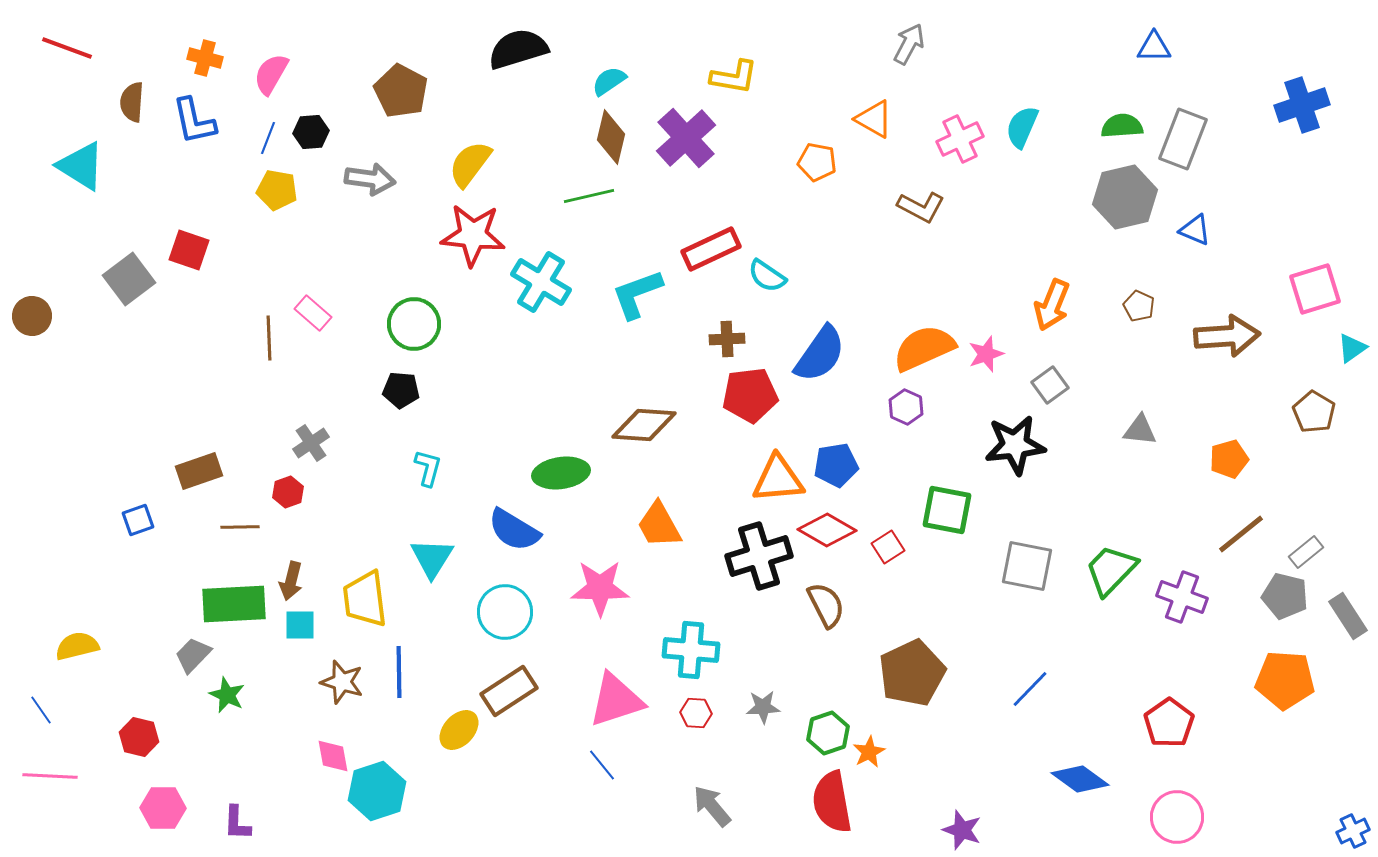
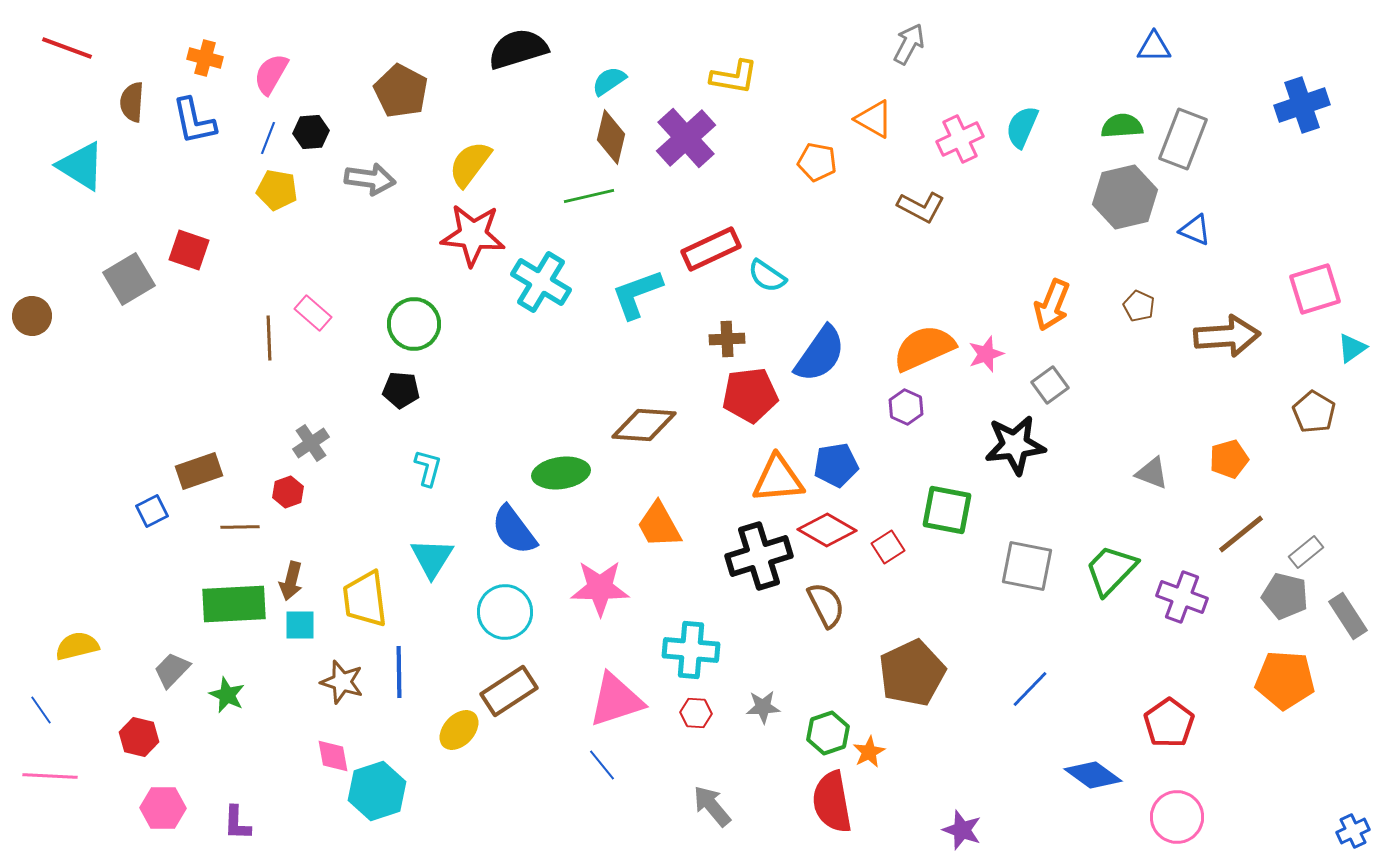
gray square at (129, 279): rotated 6 degrees clockwise
gray triangle at (1140, 430): moved 12 px right, 43 px down; rotated 15 degrees clockwise
blue square at (138, 520): moved 14 px right, 9 px up; rotated 8 degrees counterclockwise
blue semicircle at (514, 530): rotated 22 degrees clockwise
gray trapezoid at (193, 655): moved 21 px left, 15 px down
blue diamond at (1080, 779): moved 13 px right, 4 px up
